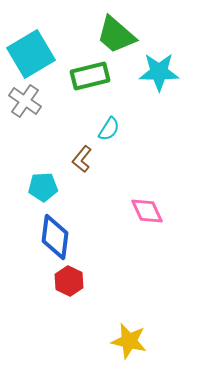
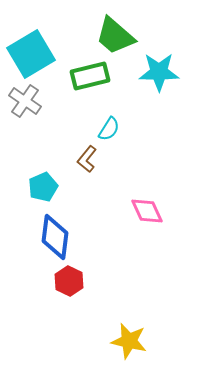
green trapezoid: moved 1 px left, 1 px down
brown L-shape: moved 5 px right
cyan pentagon: rotated 20 degrees counterclockwise
